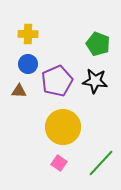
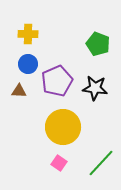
black star: moved 7 px down
